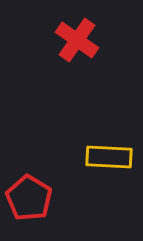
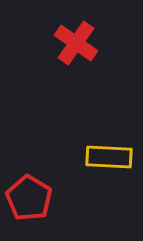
red cross: moved 1 px left, 3 px down
